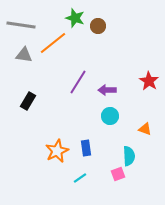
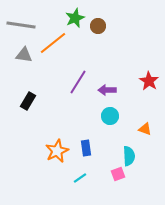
green star: rotated 30 degrees clockwise
